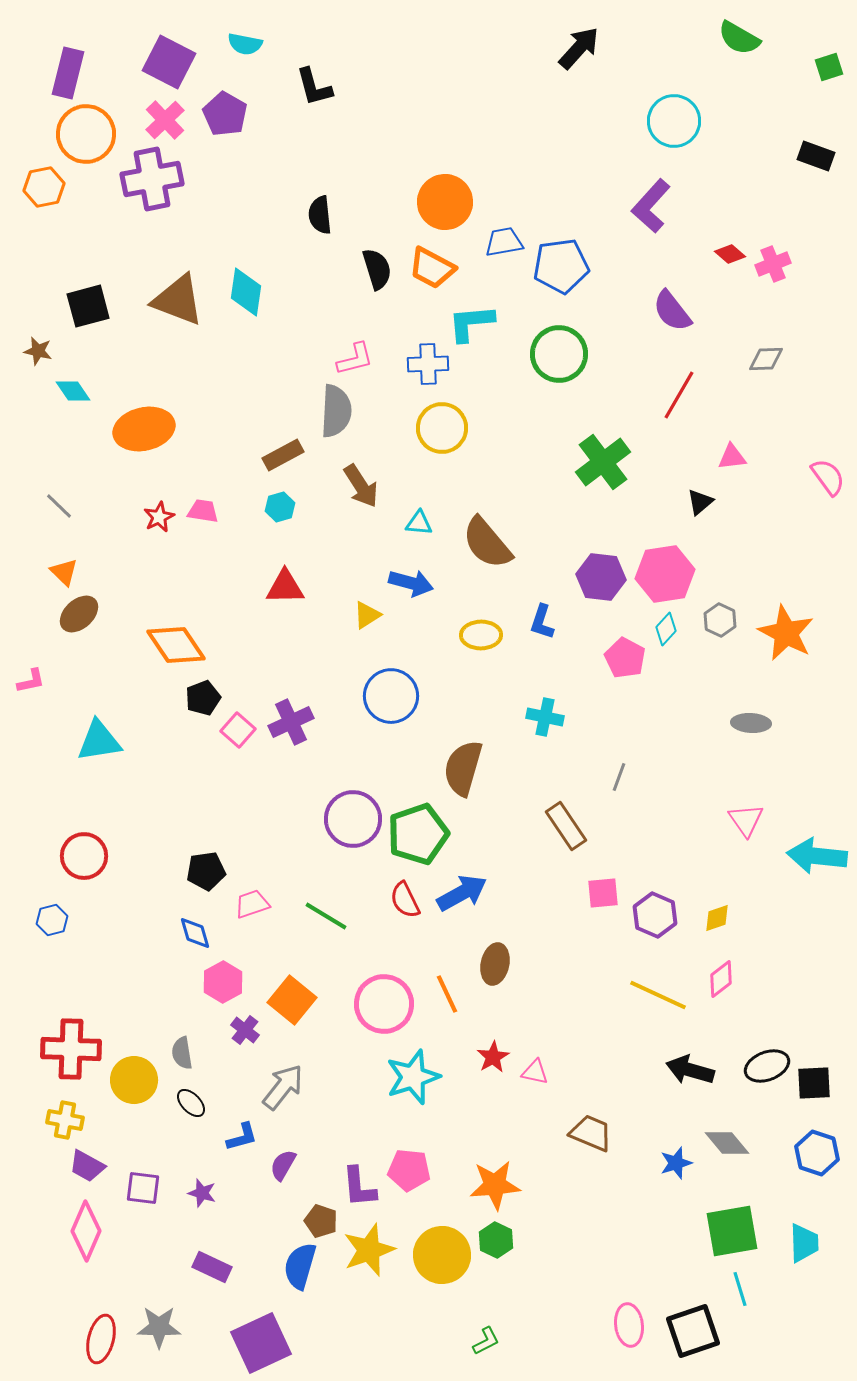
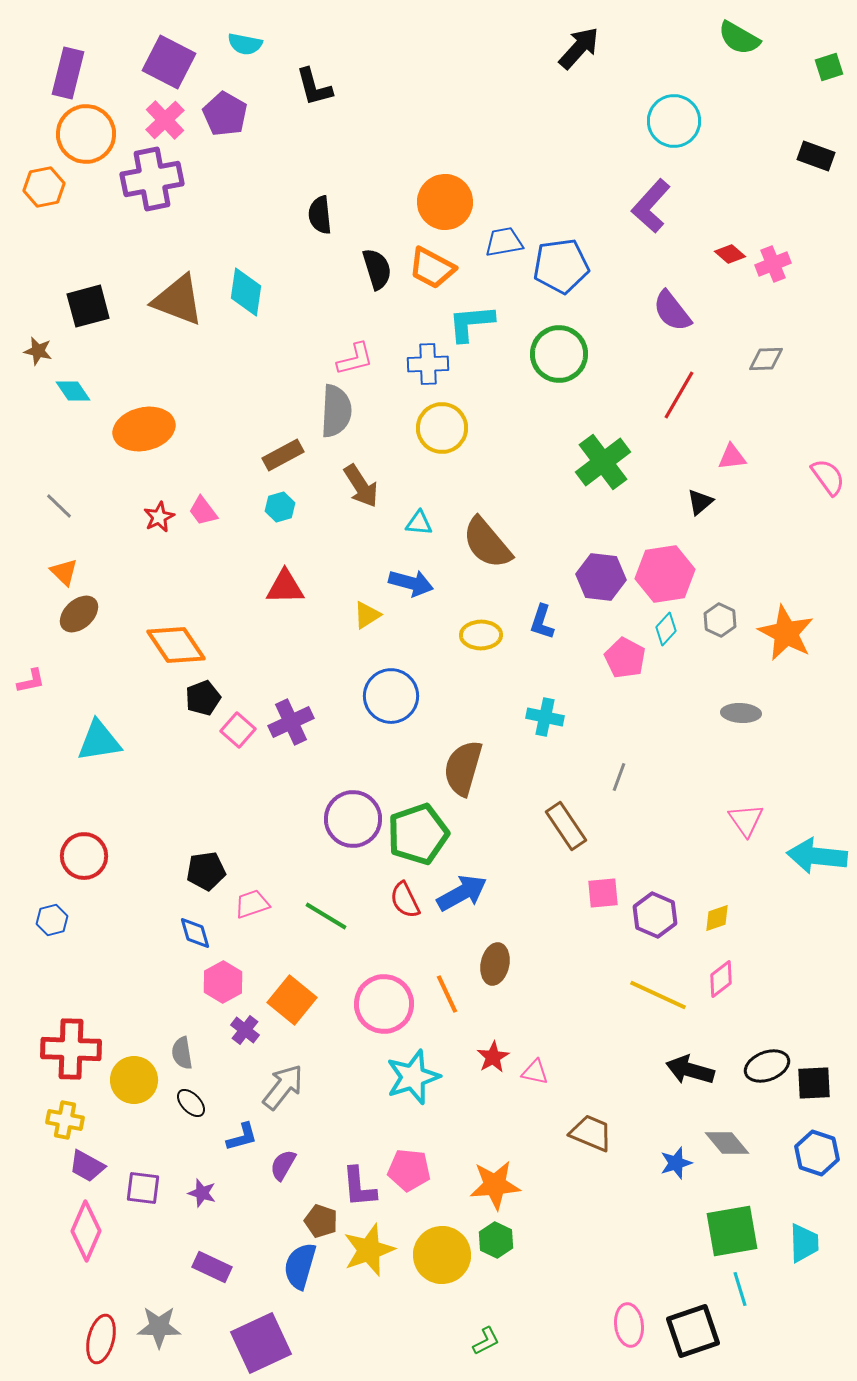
pink trapezoid at (203, 511): rotated 136 degrees counterclockwise
gray ellipse at (751, 723): moved 10 px left, 10 px up
